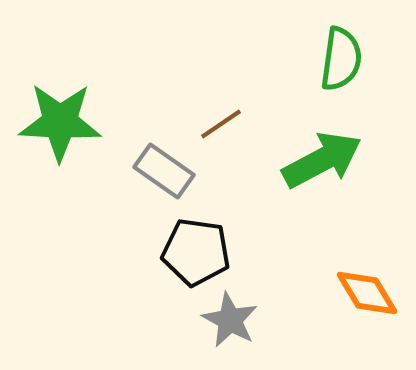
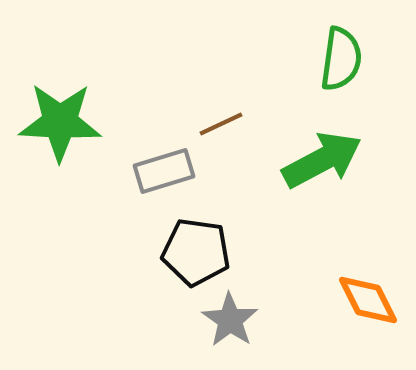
brown line: rotated 9 degrees clockwise
gray rectangle: rotated 52 degrees counterclockwise
orange diamond: moved 1 px right, 7 px down; rotated 4 degrees clockwise
gray star: rotated 6 degrees clockwise
